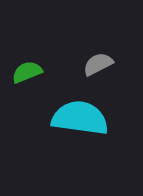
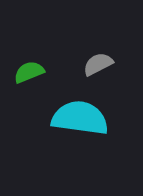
green semicircle: moved 2 px right
